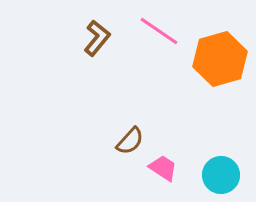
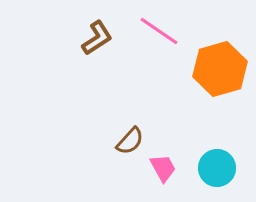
brown L-shape: rotated 18 degrees clockwise
orange hexagon: moved 10 px down
pink trapezoid: rotated 28 degrees clockwise
cyan circle: moved 4 px left, 7 px up
